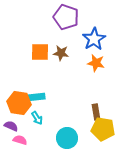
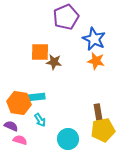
purple pentagon: rotated 30 degrees clockwise
blue star: rotated 15 degrees counterclockwise
brown star: moved 7 px left, 9 px down
orange star: moved 2 px up
brown rectangle: moved 2 px right
cyan arrow: moved 3 px right, 2 px down
yellow pentagon: moved 1 px down; rotated 20 degrees counterclockwise
cyan circle: moved 1 px right, 1 px down
